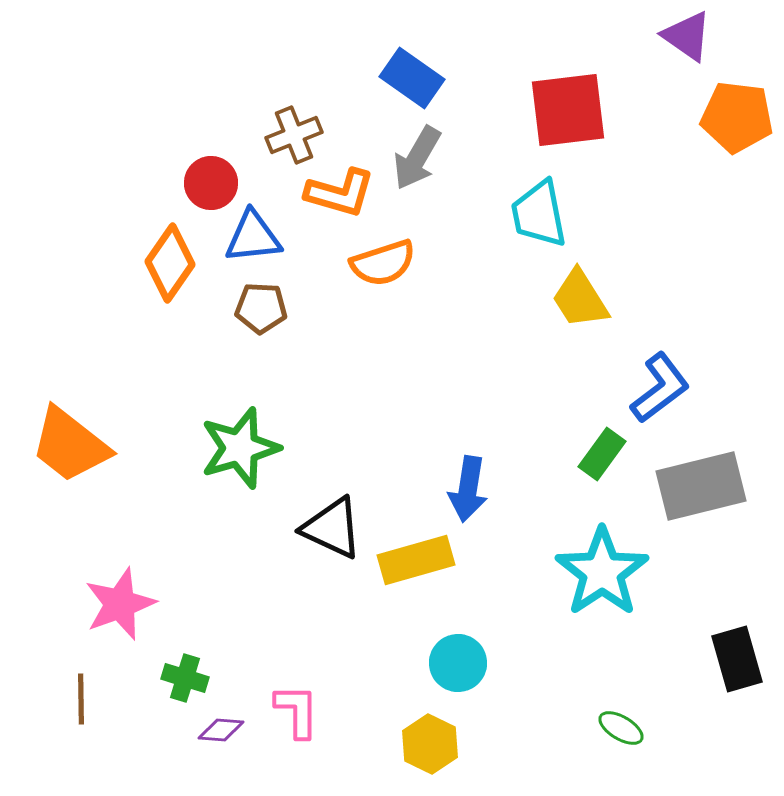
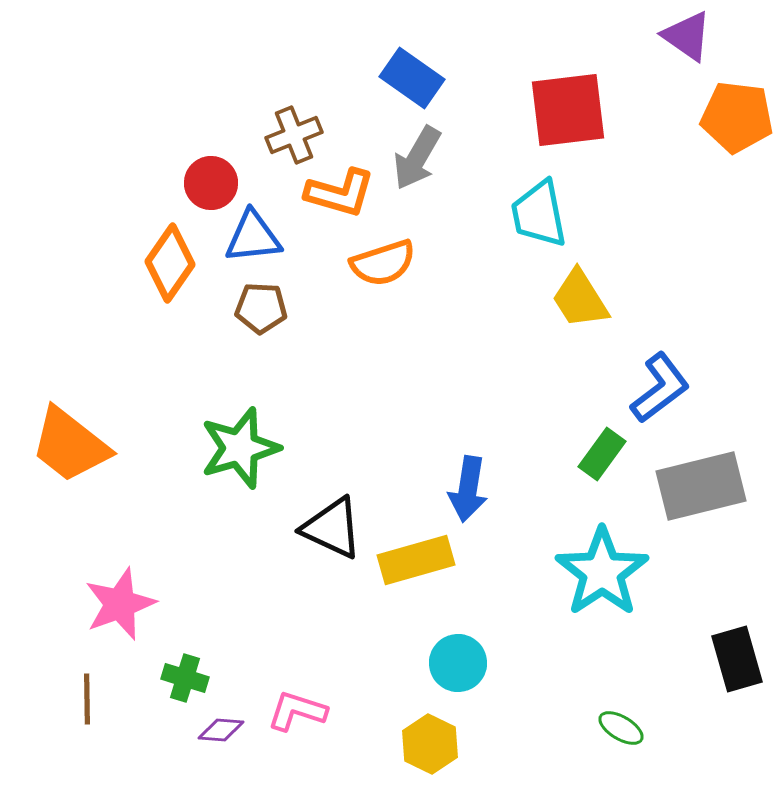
brown line: moved 6 px right
pink L-shape: rotated 72 degrees counterclockwise
